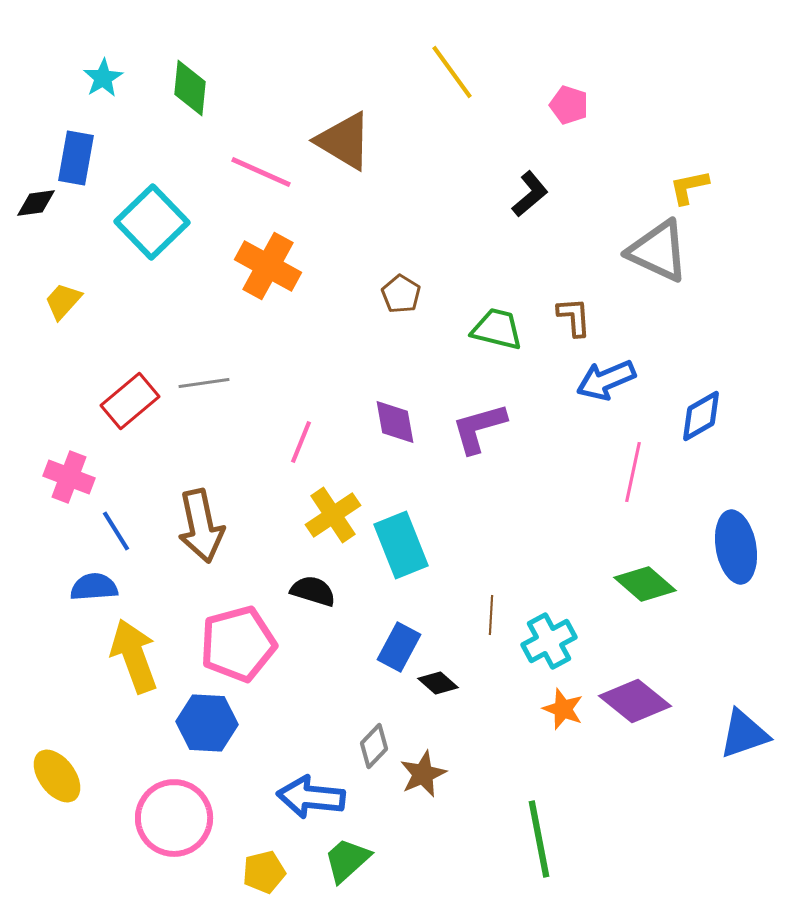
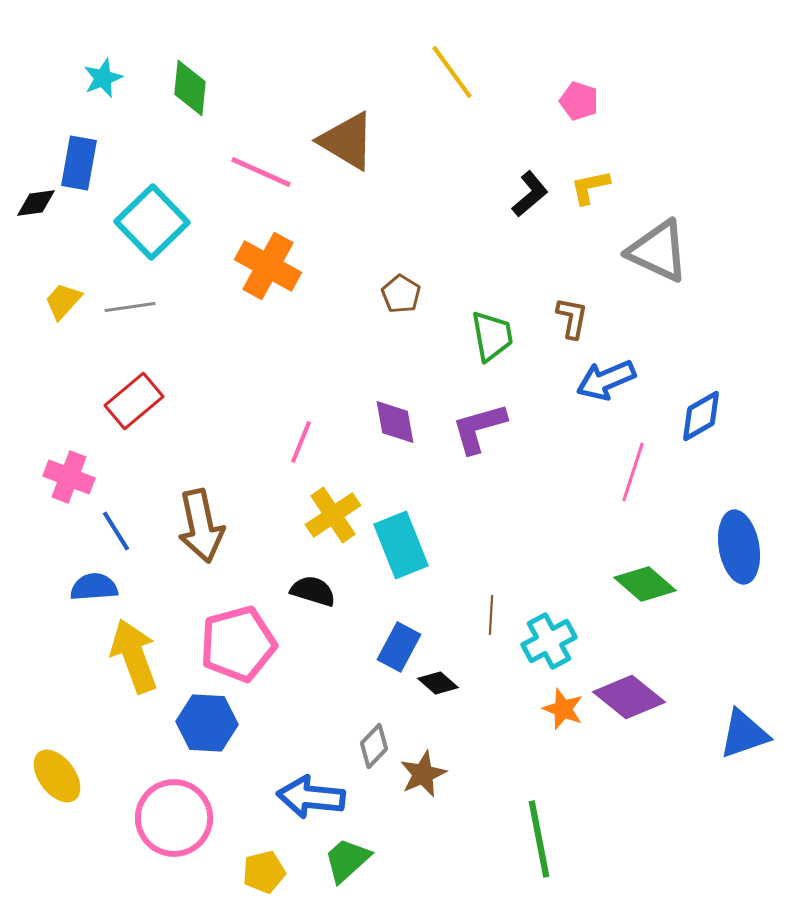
cyan star at (103, 78): rotated 9 degrees clockwise
pink pentagon at (569, 105): moved 10 px right, 4 px up
brown triangle at (344, 141): moved 3 px right
blue rectangle at (76, 158): moved 3 px right, 5 px down
yellow L-shape at (689, 187): moved 99 px left
brown L-shape at (574, 317): moved 2 px left, 1 px down; rotated 15 degrees clockwise
green trapezoid at (497, 329): moved 5 px left, 7 px down; rotated 66 degrees clockwise
gray line at (204, 383): moved 74 px left, 76 px up
red rectangle at (130, 401): moved 4 px right
pink line at (633, 472): rotated 6 degrees clockwise
blue ellipse at (736, 547): moved 3 px right
purple diamond at (635, 701): moved 6 px left, 4 px up
